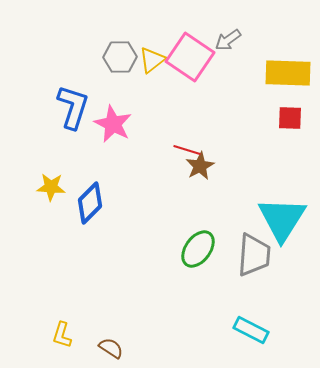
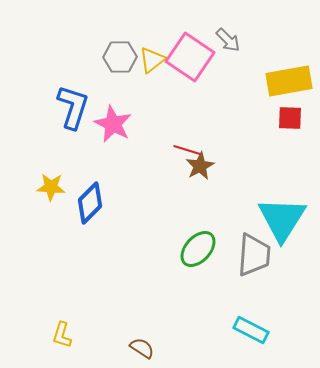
gray arrow: rotated 100 degrees counterclockwise
yellow rectangle: moved 1 px right, 8 px down; rotated 12 degrees counterclockwise
green ellipse: rotated 6 degrees clockwise
brown semicircle: moved 31 px right
